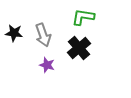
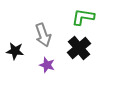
black star: moved 1 px right, 18 px down
